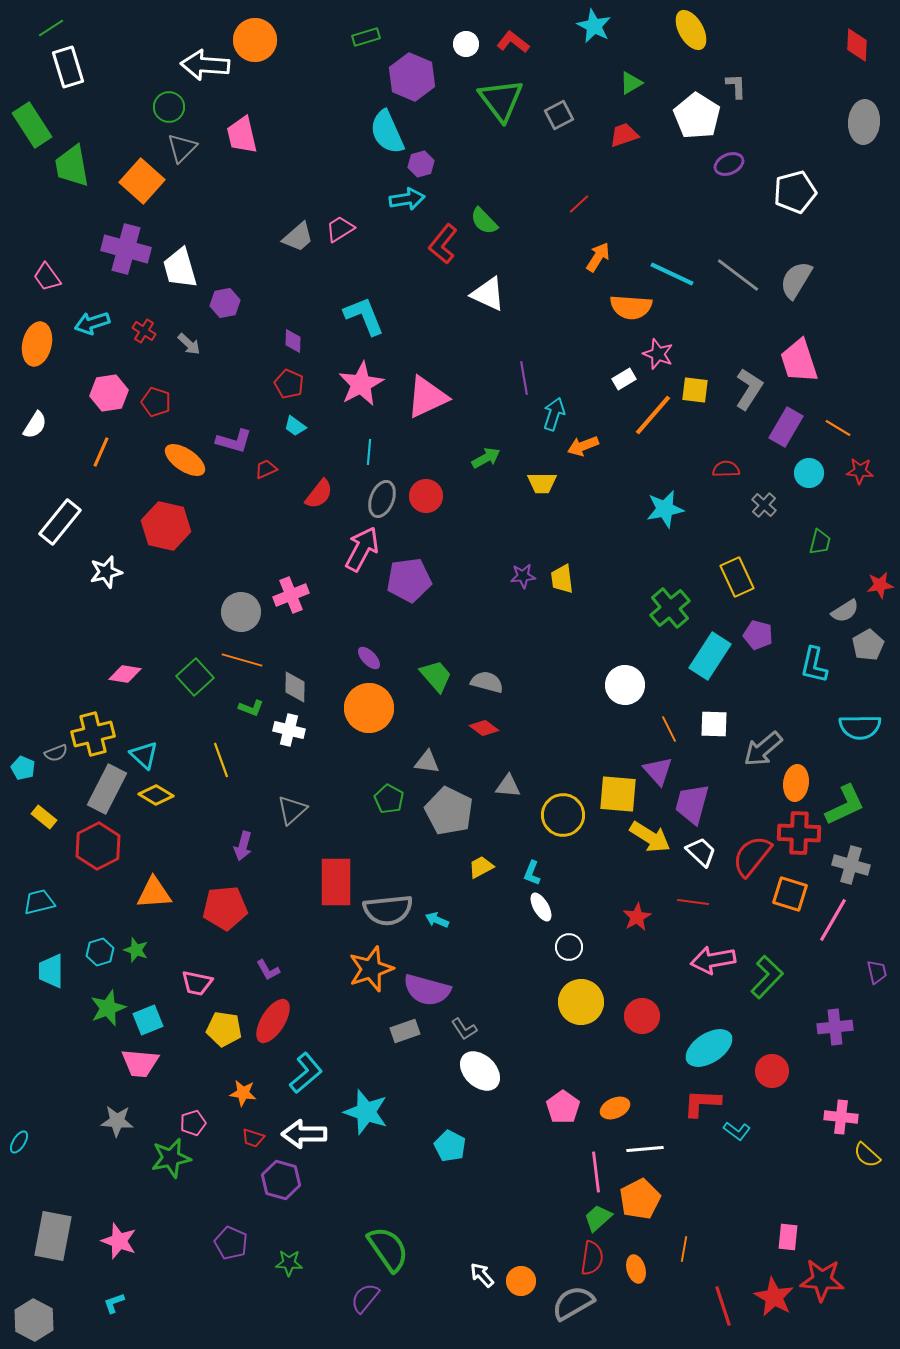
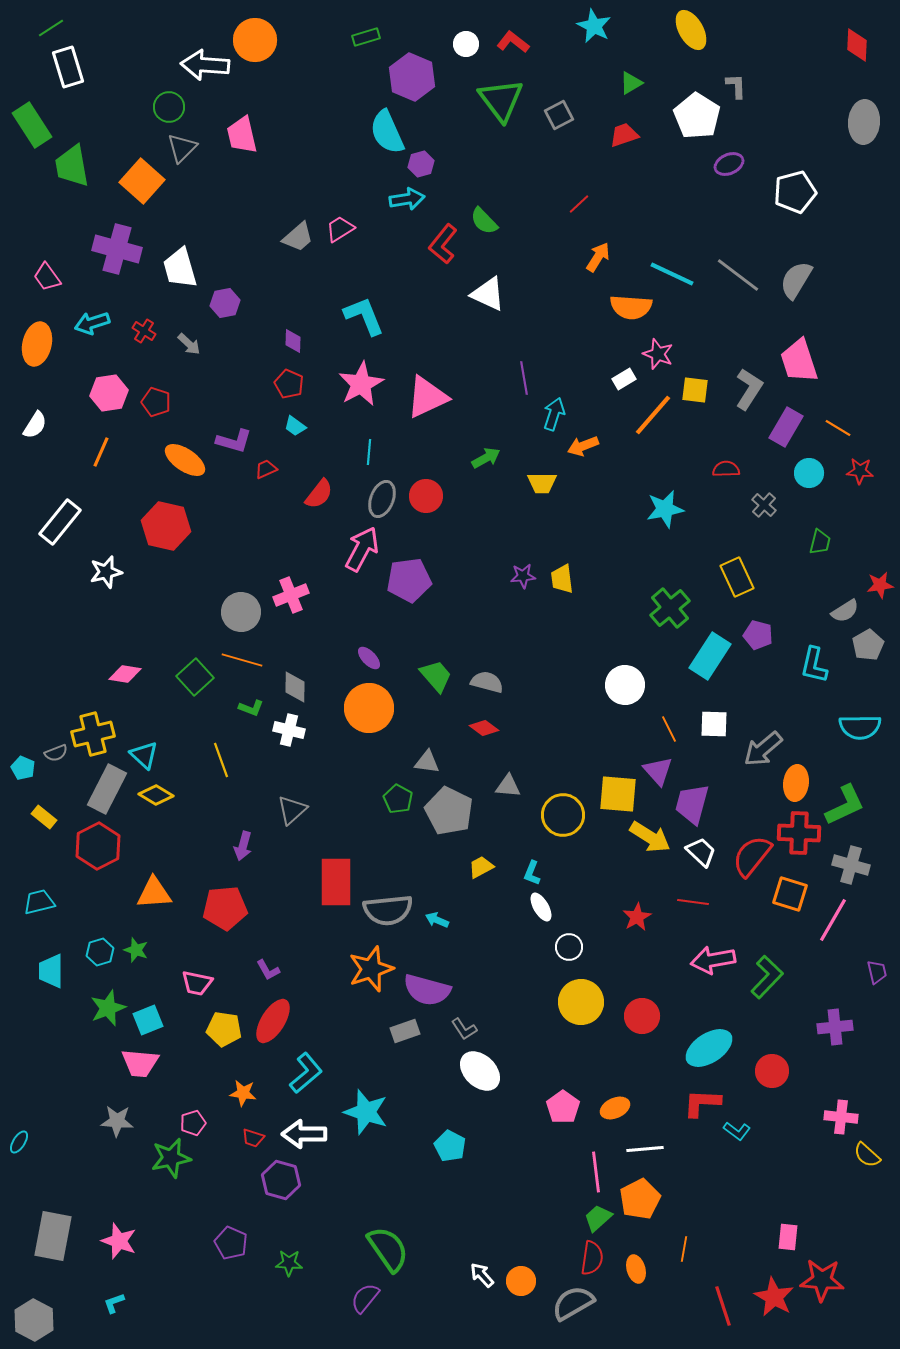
purple cross at (126, 249): moved 9 px left
green pentagon at (389, 799): moved 9 px right
